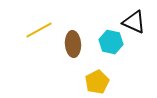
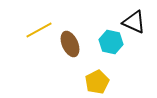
brown ellipse: moved 3 px left; rotated 20 degrees counterclockwise
